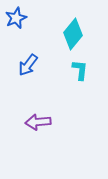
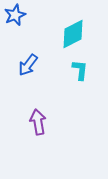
blue star: moved 1 px left, 3 px up
cyan diamond: rotated 24 degrees clockwise
purple arrow: rotated 85 degrees clockwise
